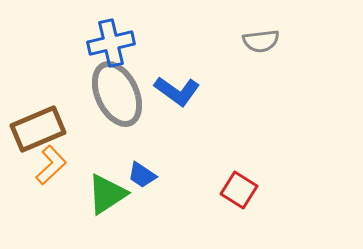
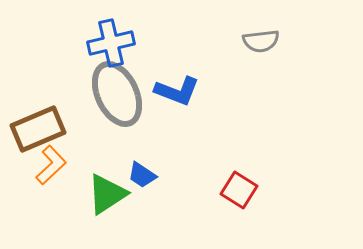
blue L-shape: rotated 15 degrees counterclockwise
